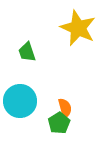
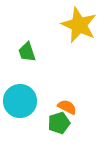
yellow star: moved 1 px right, 3 px up
orange semicircle: moved 2 px right, 1 px up; rotated 48 degrees counterclockwise
green pentagon: rotated 15 degrees clockwise
